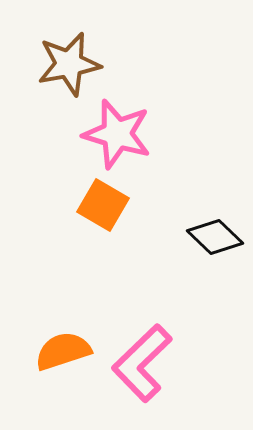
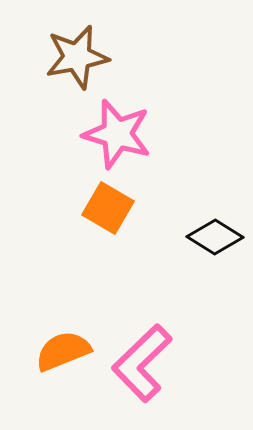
brown star: moved 8 px right, 7 px up
orange square: moved 5 px right, 3 px down
black diamond: rotated 12 degrees counterclockwise
orange semicircle: rotated 4 degrees counterclockwise
